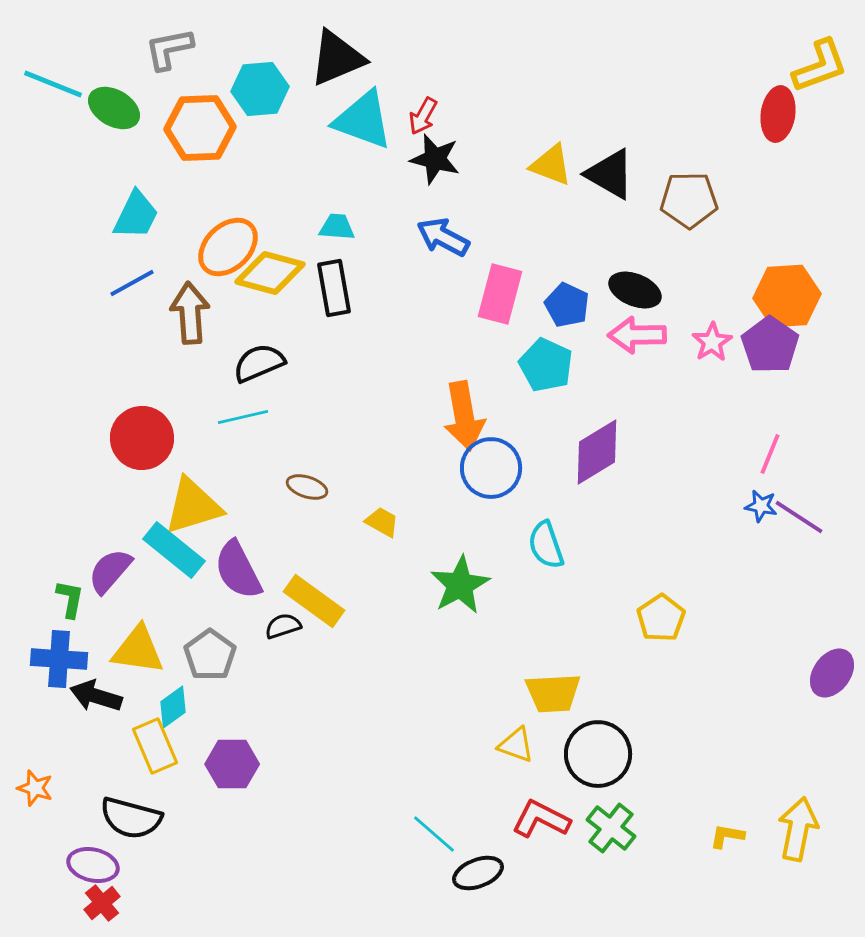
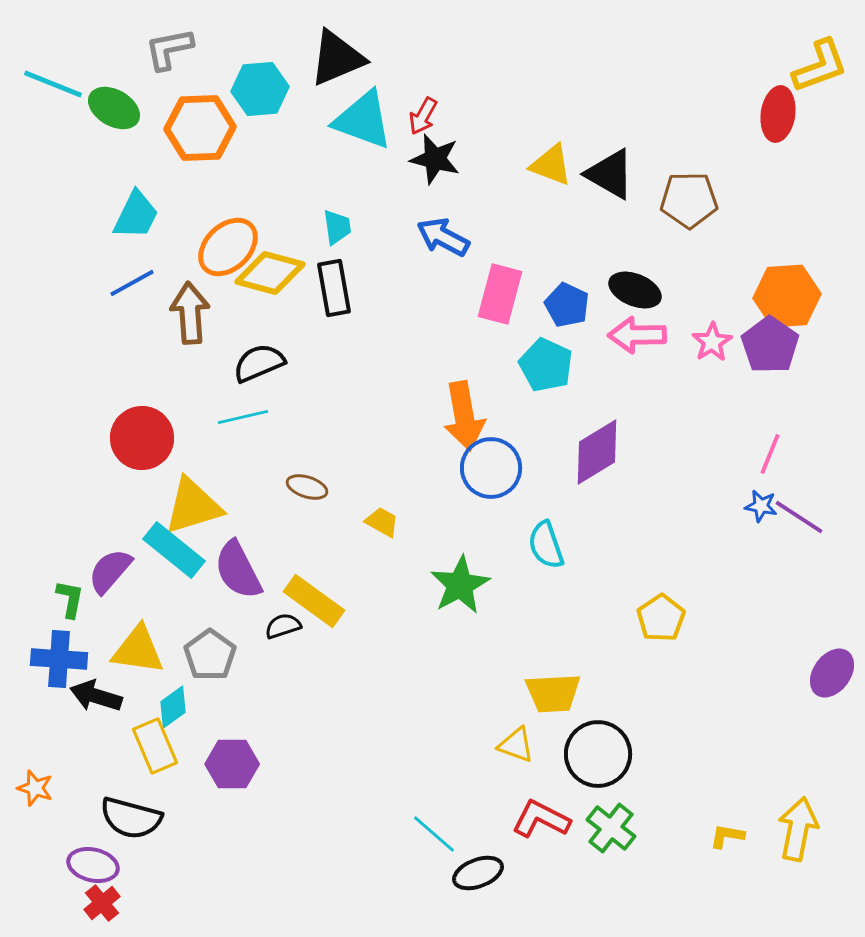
cyan trapezoid at (337, 227): rotated 78 degrees clockwise
